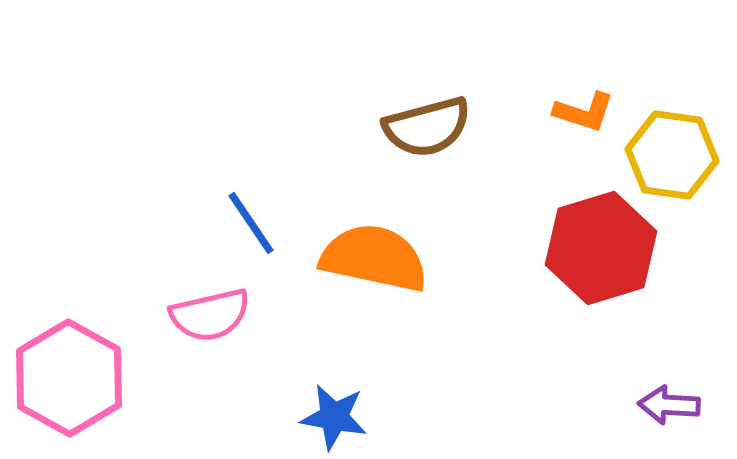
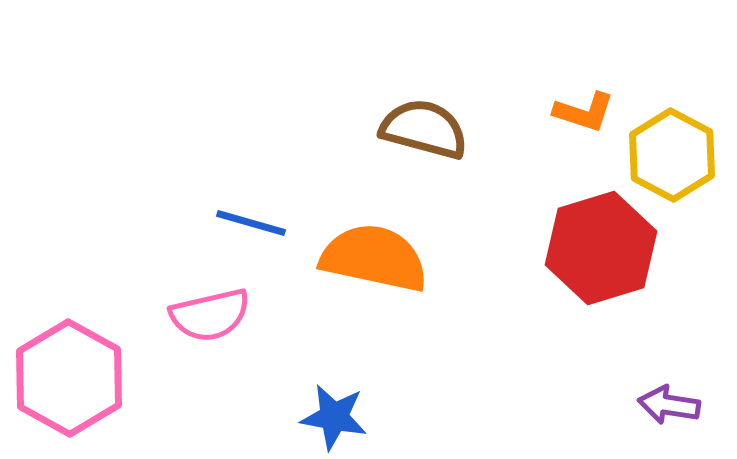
brown semicircle: moved 3 px left, 2 px down; rotated 150 degrees counterclockwise
yellow hexagon: rotated 20 degrees clockwise
blue line: rotated 40 degrees counterclockwise
purple arrow: rotated 6 degrees clockwise
